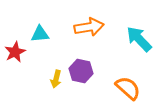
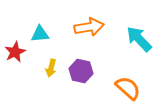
yellow arrow: moved 5 px left, 11 px up
